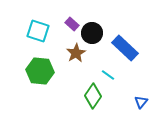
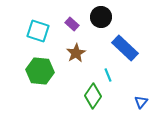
black circle: moved 9 px right, 16 px up
cyan line: rotated 32 degrees clockwise
